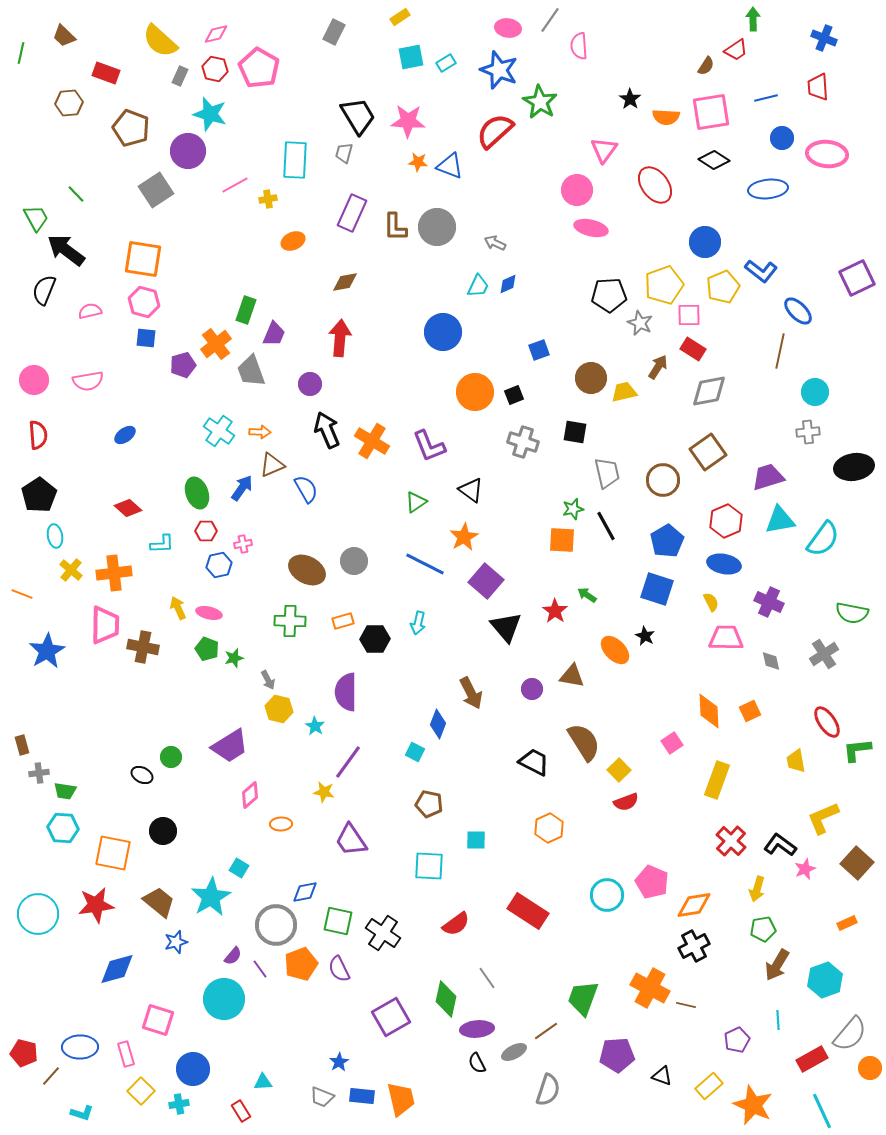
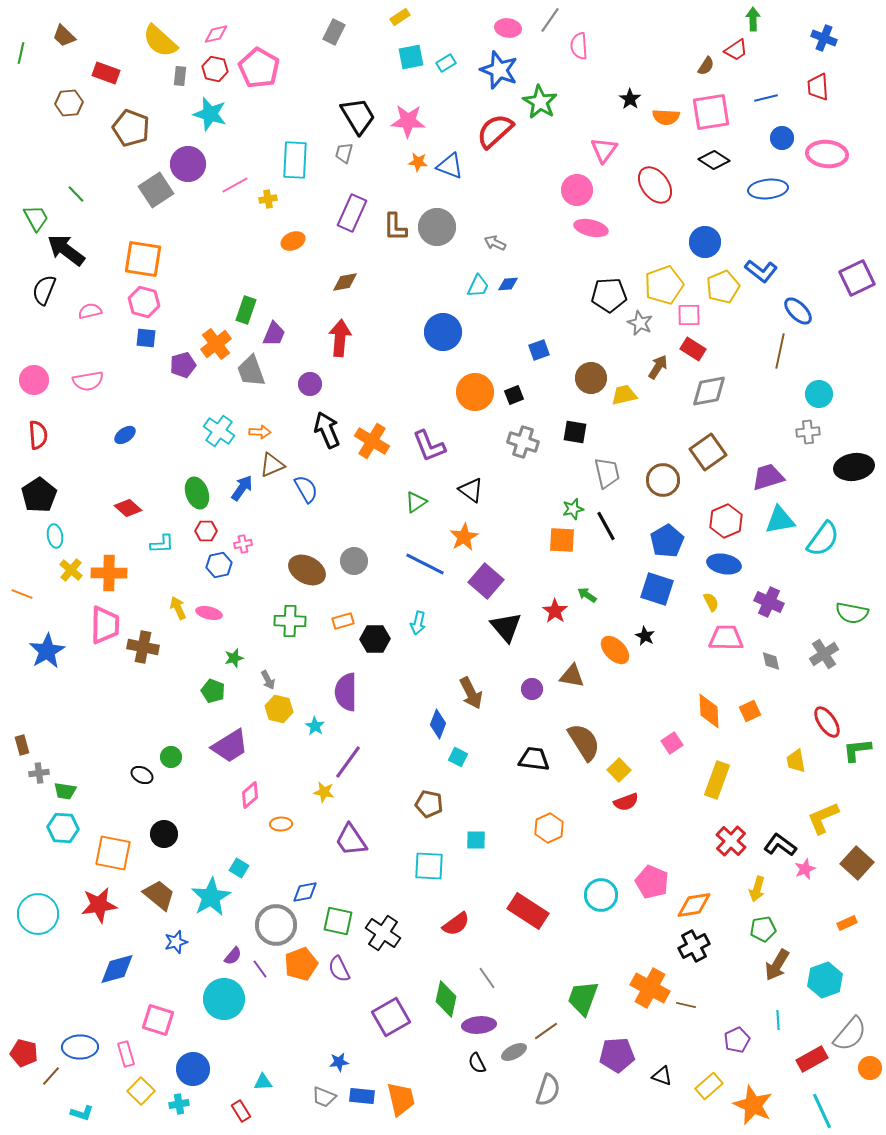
gray rectangle at (180, 76): rotated 18 degrees counterclockwise
purple circle at (188, 151): moved 13 px down
blue diamond at (508, 284): rotated 20 degrees clockwise
yellow trapezoid at (624, 392): moved 3 px down
cyan circle at (815, 392): moved 4 px right, 2 px down
orange cross at (114, 573): moved 5 px left; rotated 8 degrees clockwise
green pentagon at (207, 649): moved 6 px right, 42 px down
cyan square at (415, 752): moved 43 px right, 5 px down
black trapezoid at (534, 762): moved 3 px up; rotated 20 degrees counterclockwise
black circle at (163, 831): moved 1 px right, 3 px down
cyan circle at (607, 895): moved 6 px left
brown trapezoid at (159, 902): moved 7 px up
red star at (96, 905): moved 3 px right
purple ellipse at (477, 1029): moved 2 px right, 4 px up
blue star at (339, 1062): rotated 24 degrees clockwise
gray trapezoid at (322, 1097): moved 2 px right
